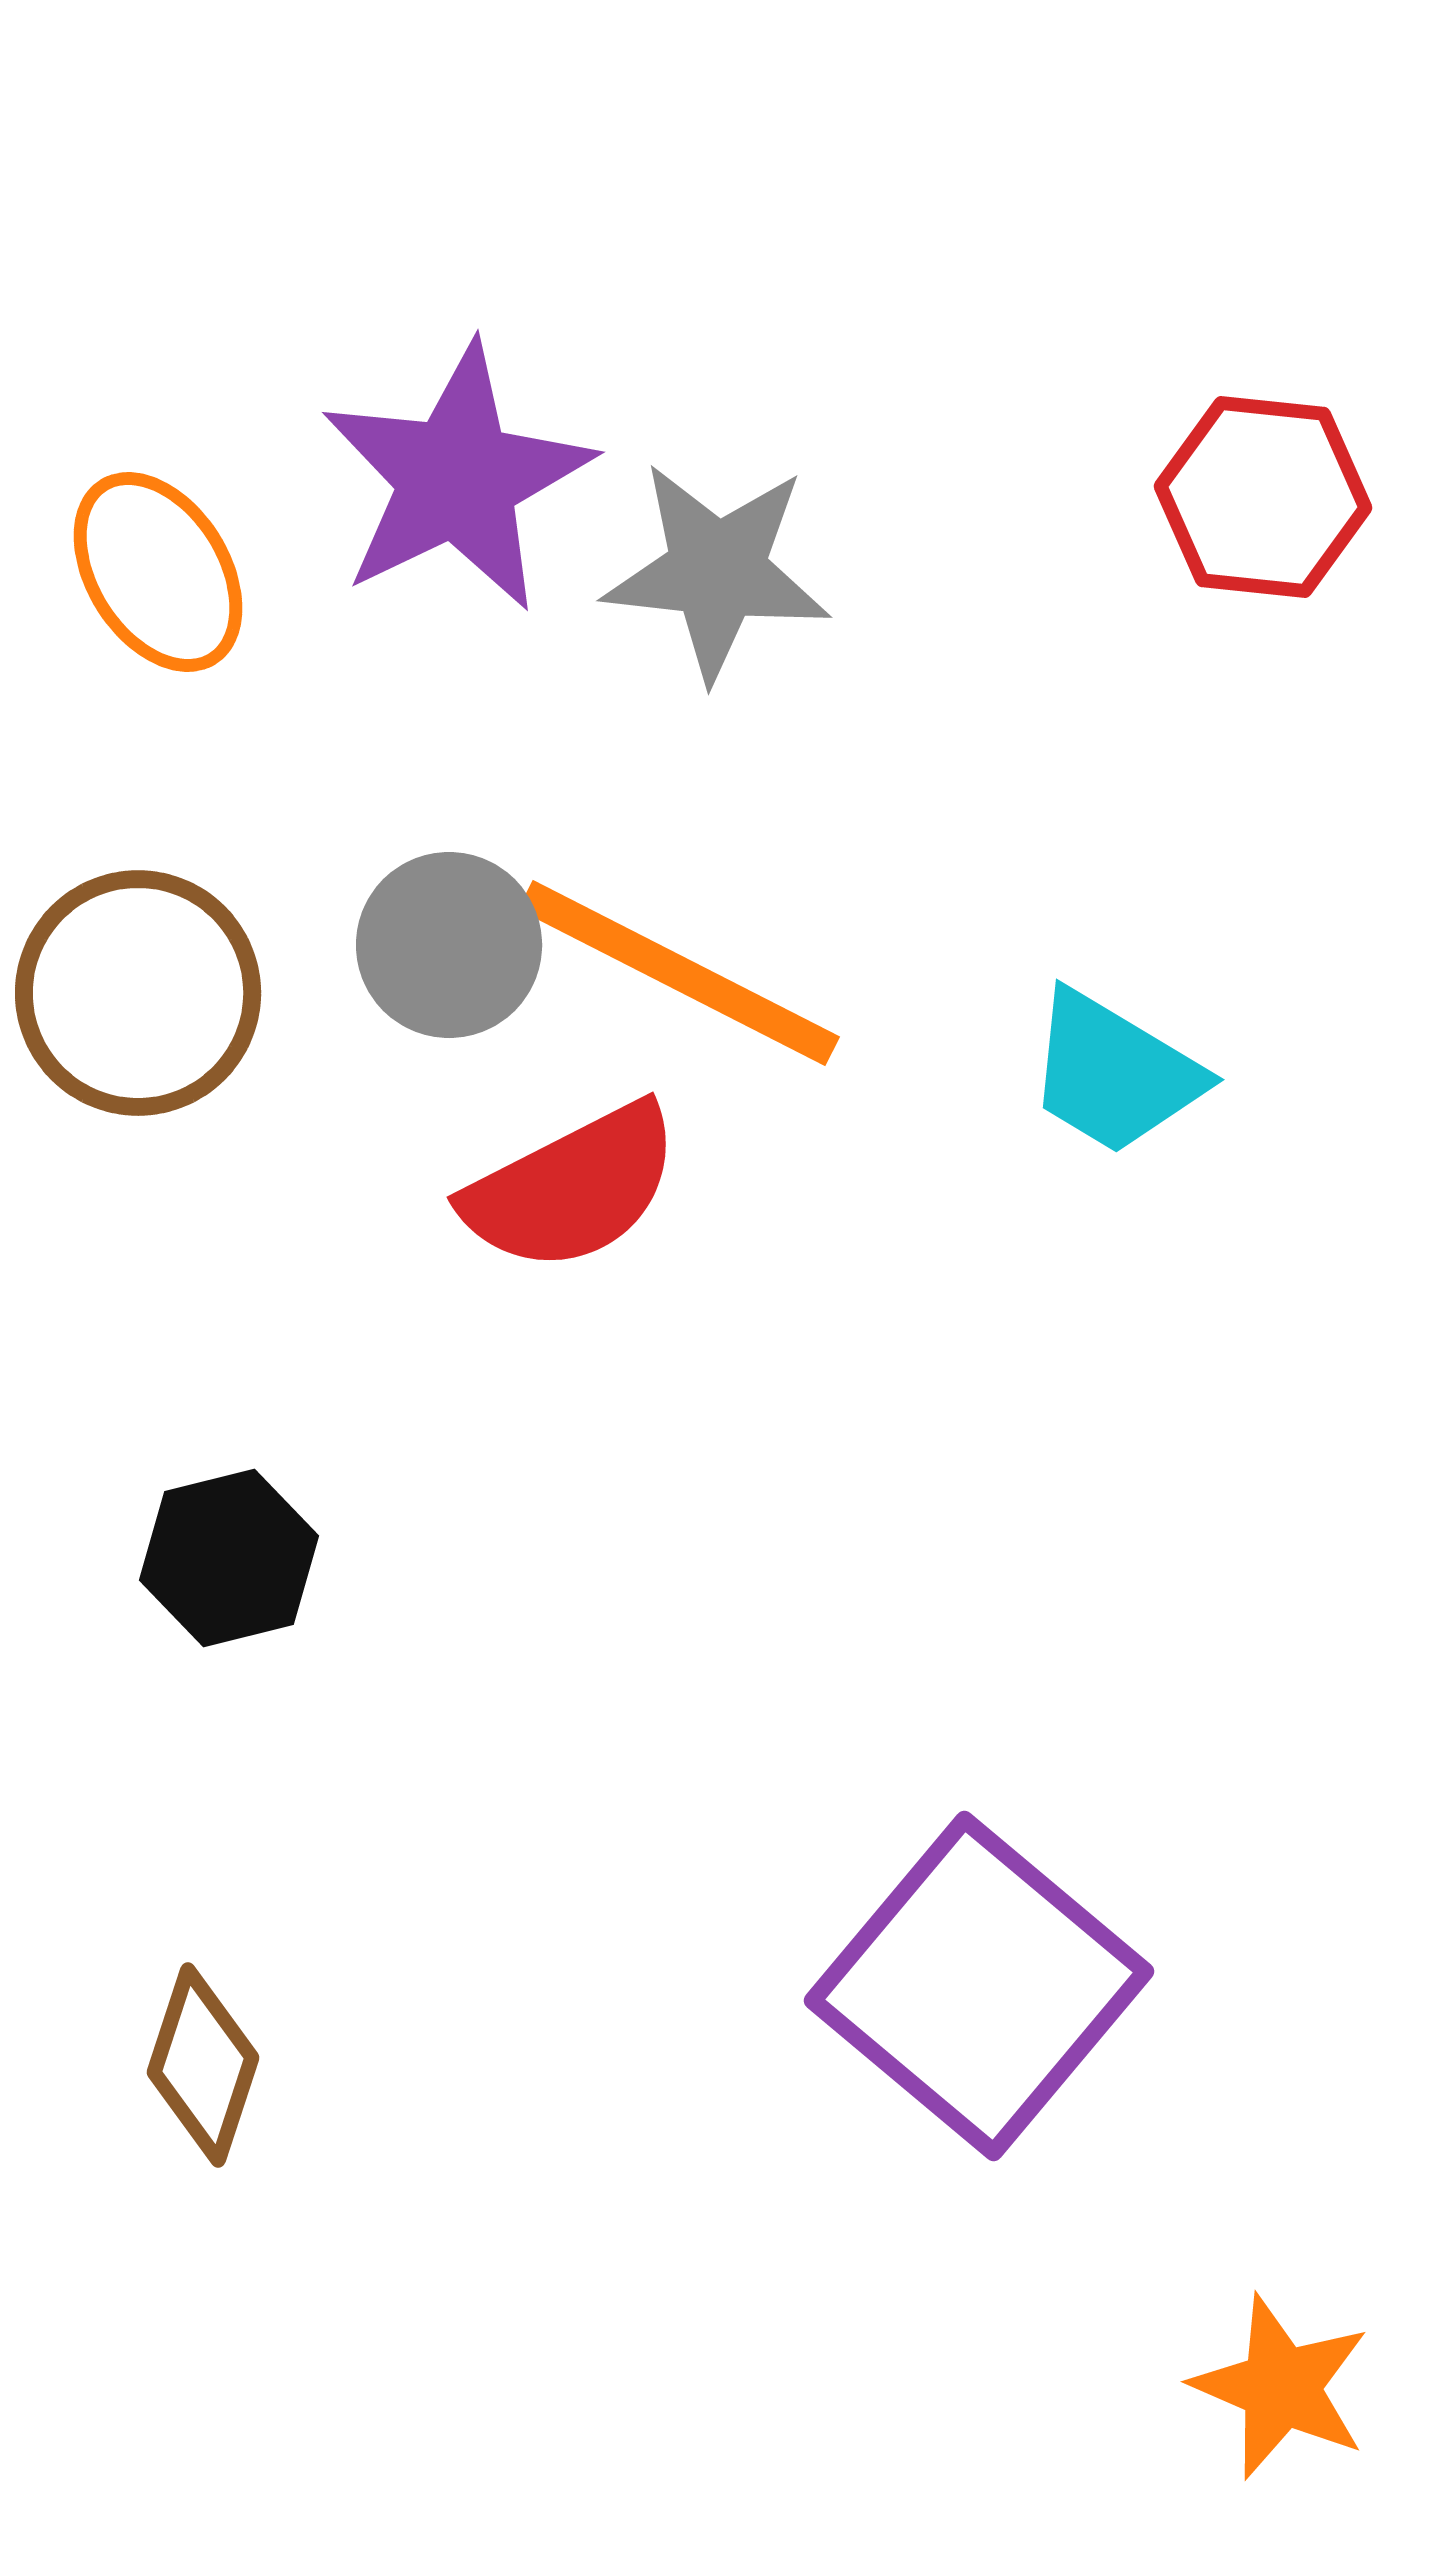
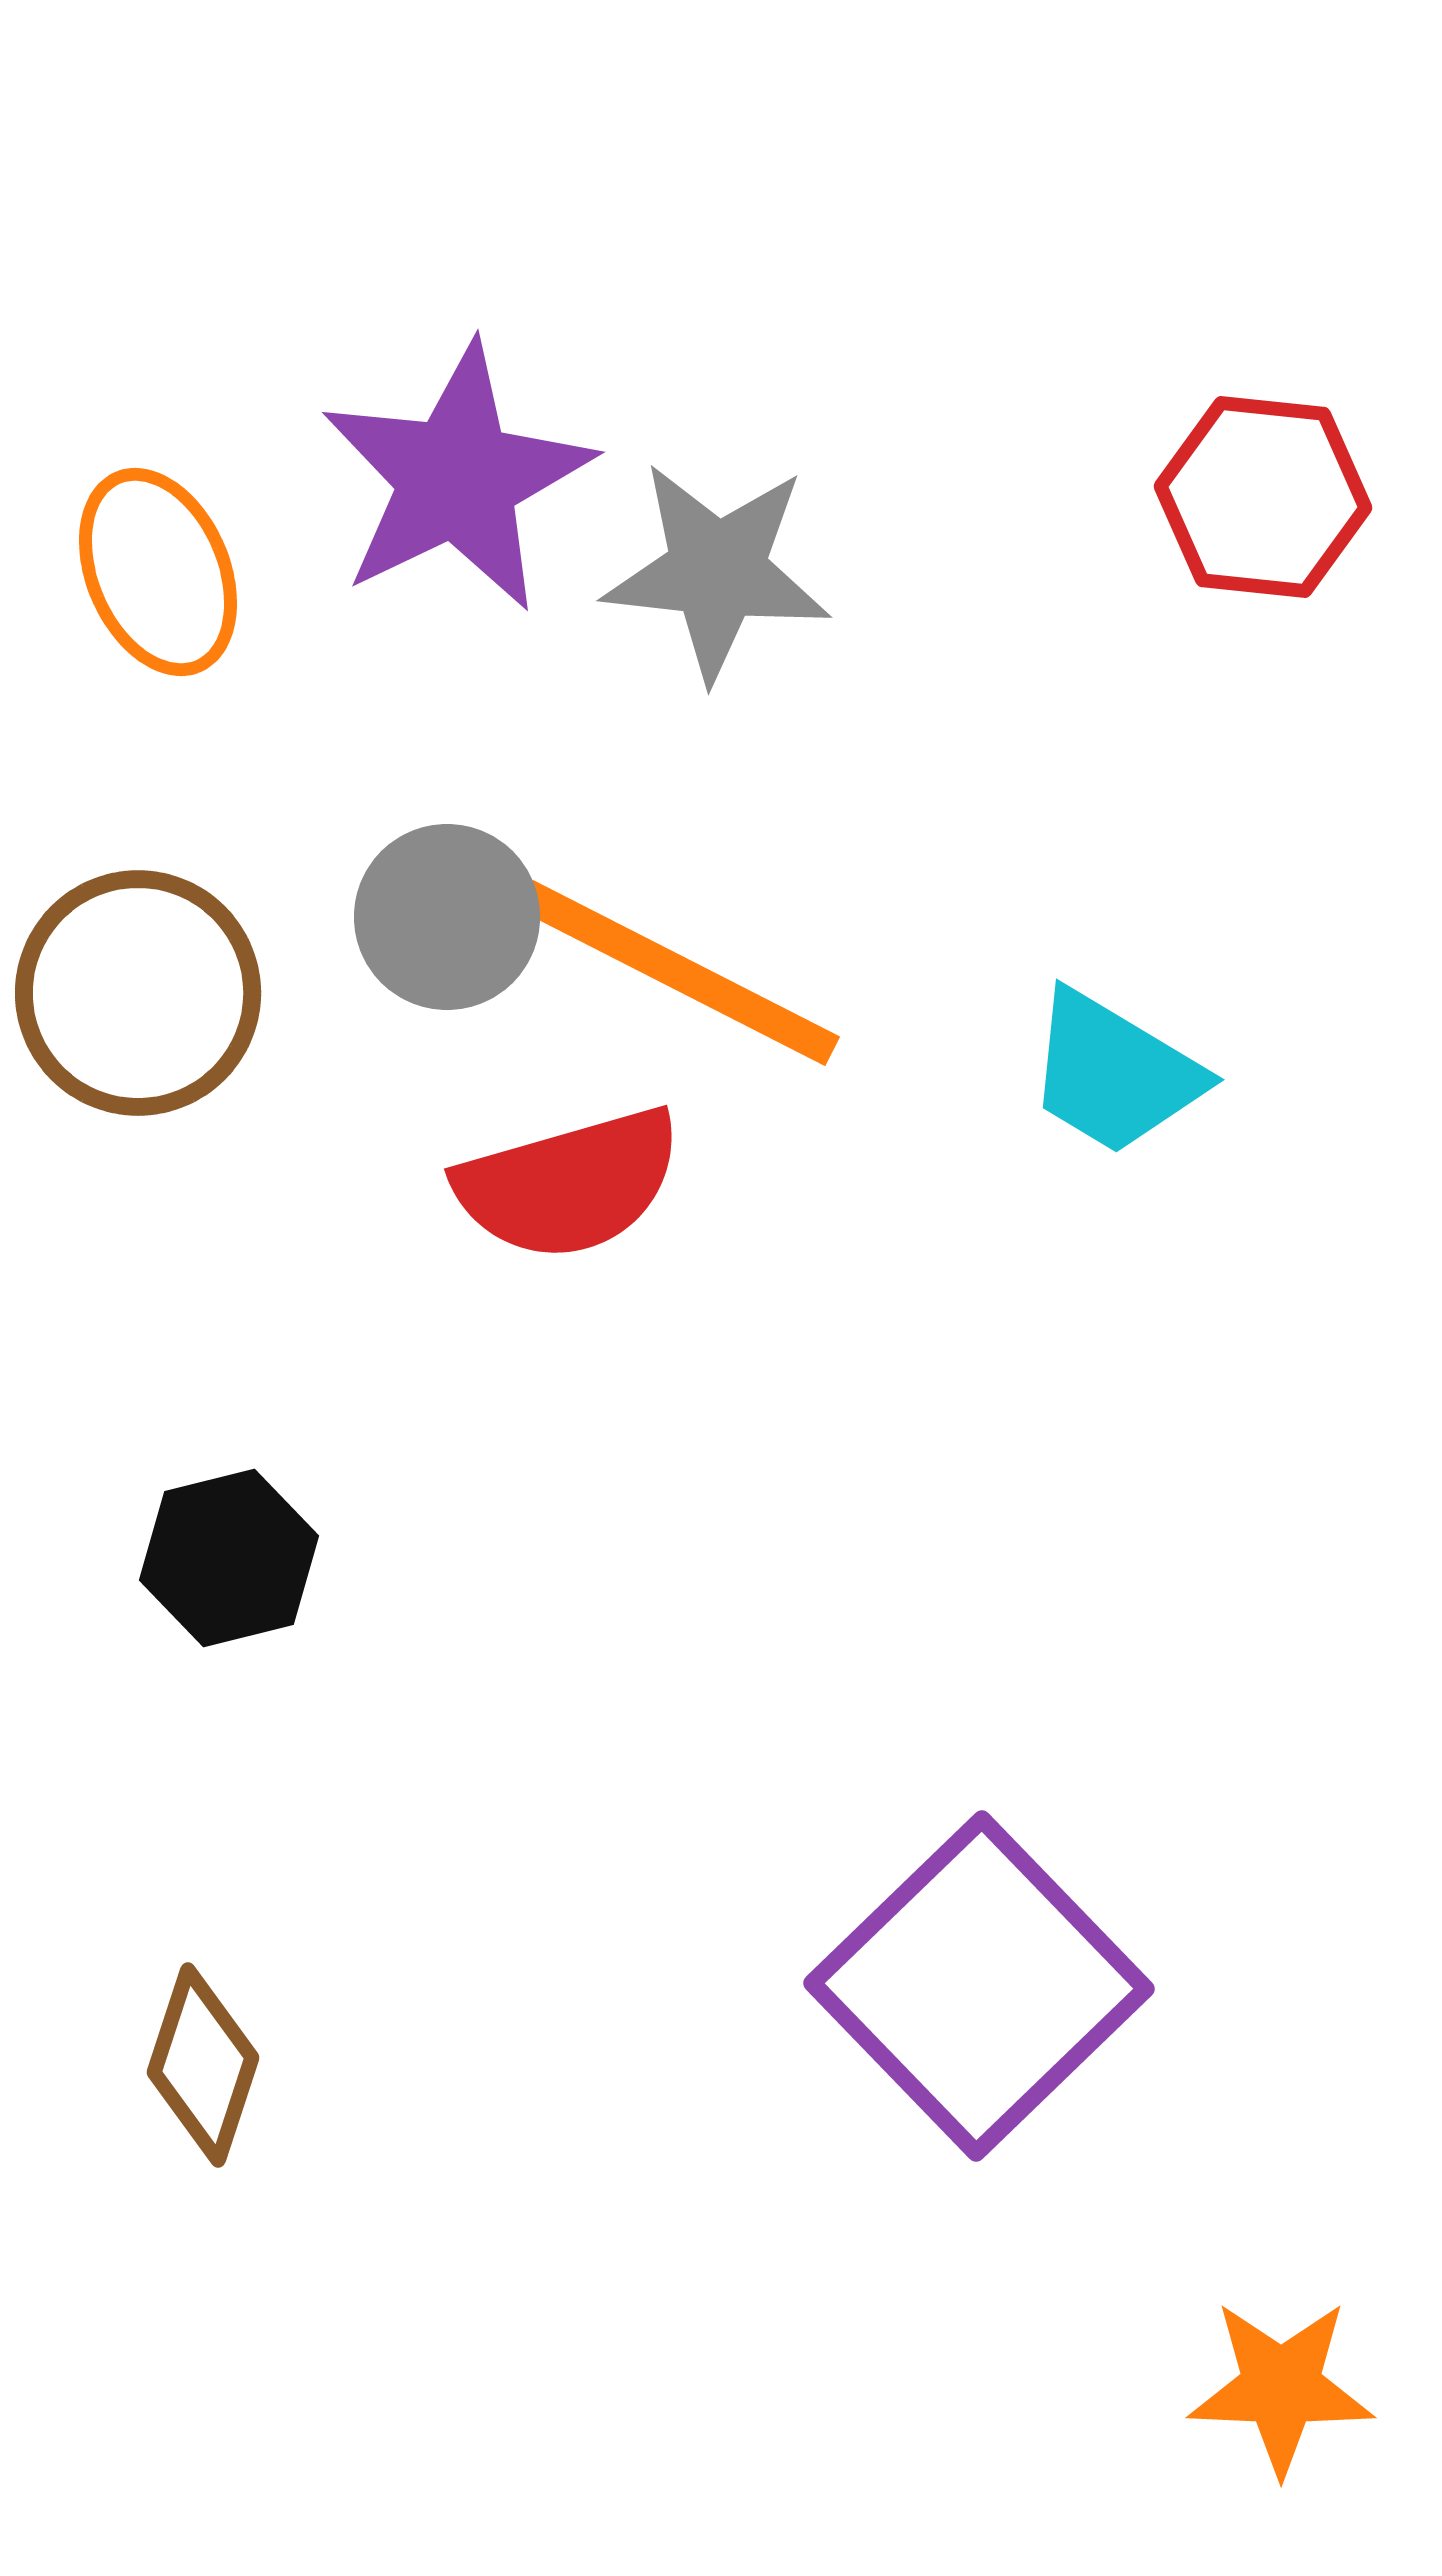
orange ellipse: rotated 9 degrees clockwise
gray circle: moved 2 px left, 28 px up
red semicircle: moved 3 px left, 4 px up; rotated 11 degrees clockwise
purple square: rotated 6 degrees clockwise
orange star: rotated 21 degrees counterclockwise
